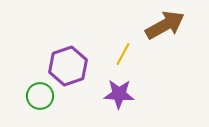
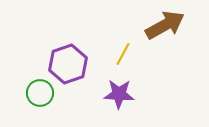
purple hexagon: moved 2 px up
green circle: moved 3 px up
